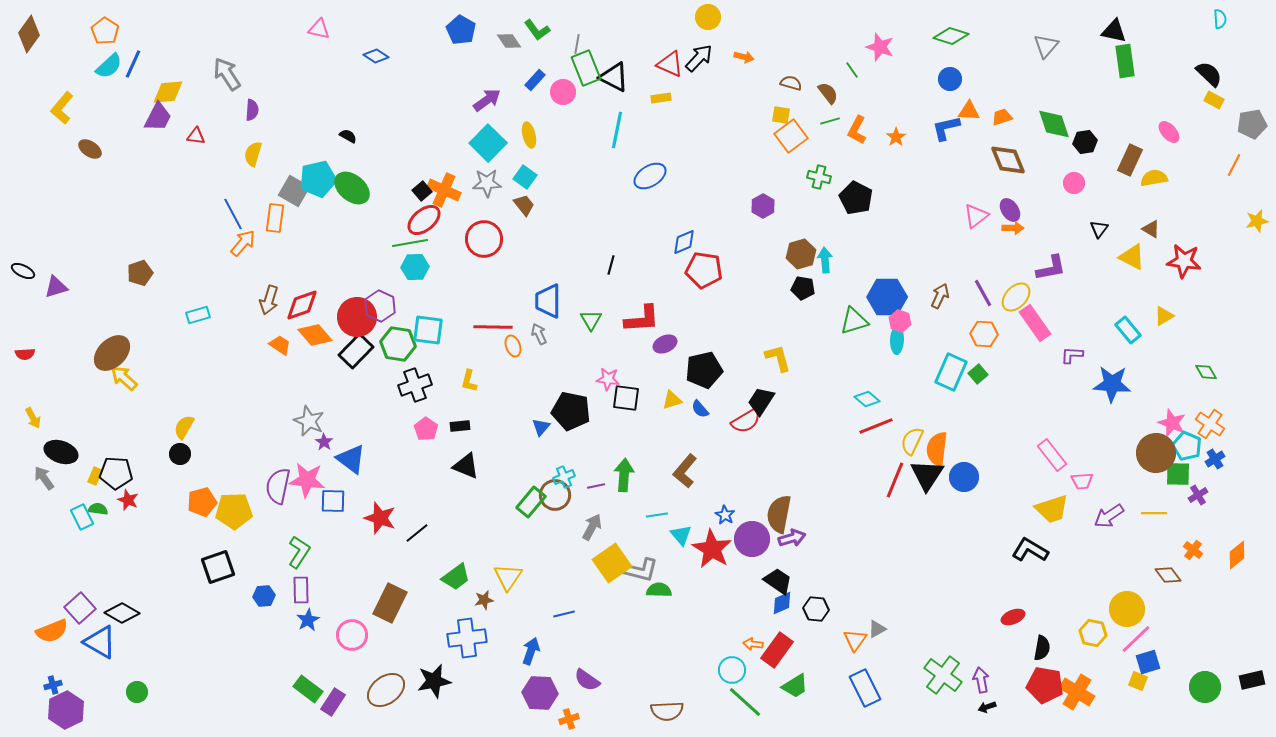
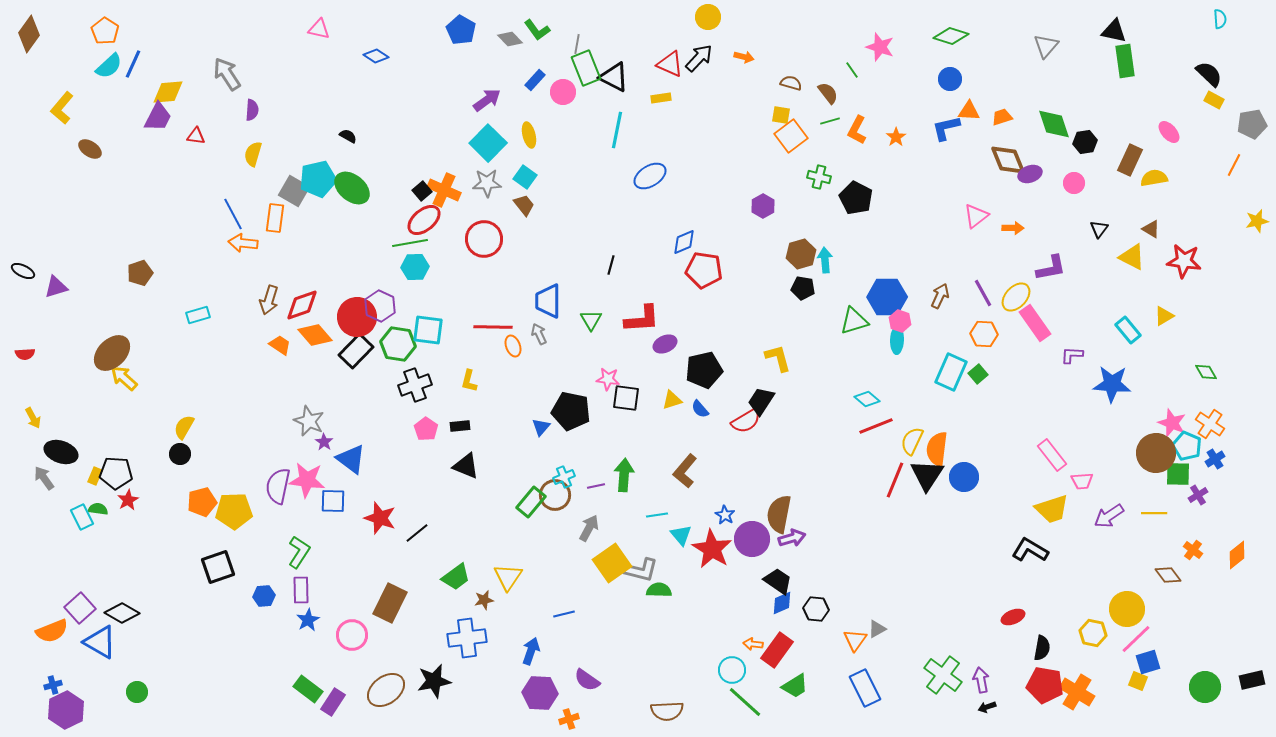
gray diamond at (509, 41): moved 1 px right, 2 px up; rotated 10 degrees counterclockwise
purple ellipse at (1010, 210): moved 20 px right, 36 px up; rotated 75 degrees counterclockwise
orange arrow at (243, 243): rotated 124 degrees counterclockwise
red star at (128, 500): rotated 20 degrees clockwise
gray arrow at (592, 527): moved 3 px left, 1 px down
